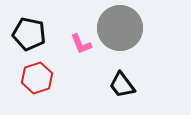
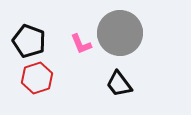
gray circle: moved 5 px down
black pentagon: moved 7 px down; rotated 8 degrees clockwise
black trapezoid: moved 3 px left, 1 px up
